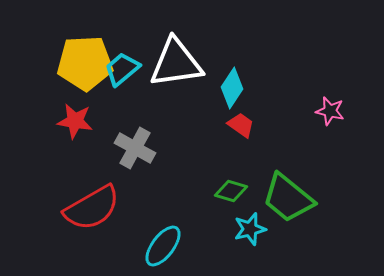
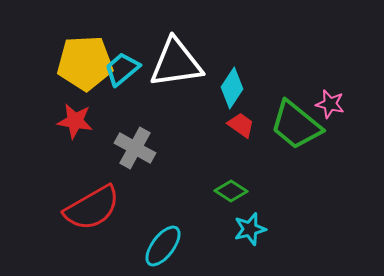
pink star: moved 7 px up
green diamond: rotated 16 degrees clockwise
green trapezoid: moved 8 px right, 73 px up
